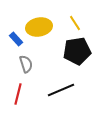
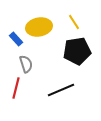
yellow line: moved 1 px left, 1 px up
red line: moved 2 px left, 6 px up
